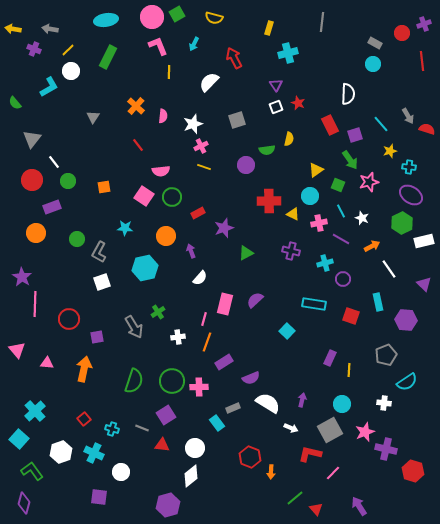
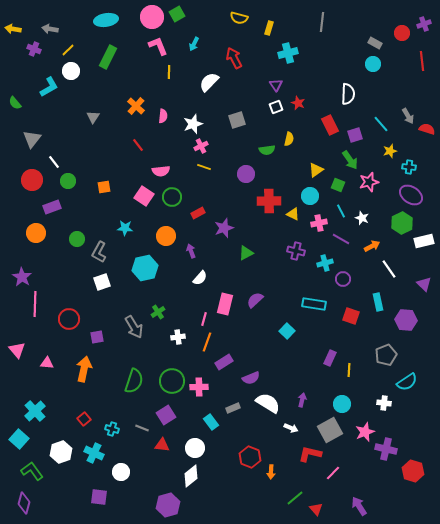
yellow semicircle at (214, 18): moved 25 px right
purple circle at (246, 165): moved 9 px down
purple cross at (291, 251): moved 5 px right
cyan rectangle at (217, 423): moved 6 px left, 1 px up
